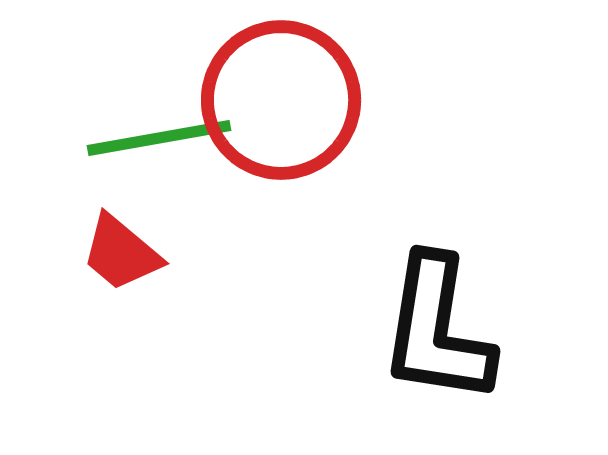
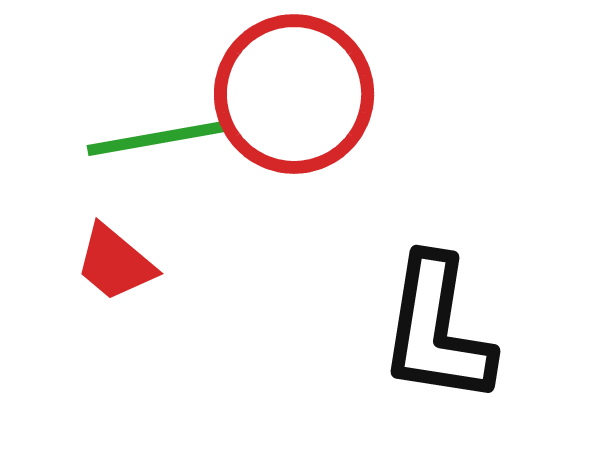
red circle: moved 13 px right, 6 px up
red trapezoid: moved 6 px left, 10 px down
